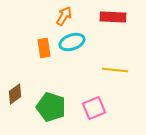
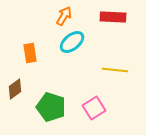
cyan ellipse: rotated 20 degrees counterclockwise
orange rectangle: moved 14 px left, 5 px down
brown diamond: moved 5 px up
pink square: rotated 10 degrees counterclockwise
